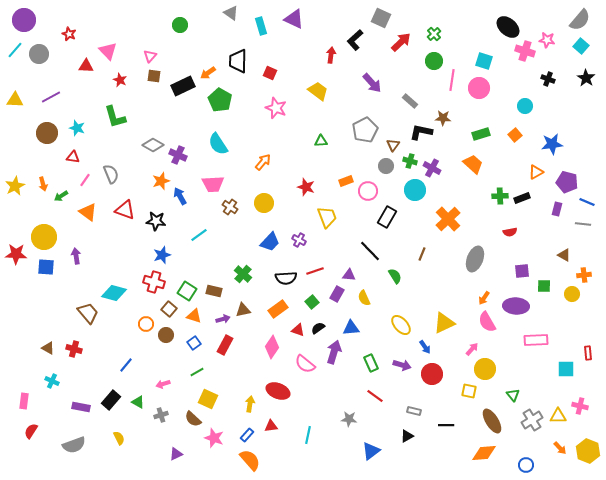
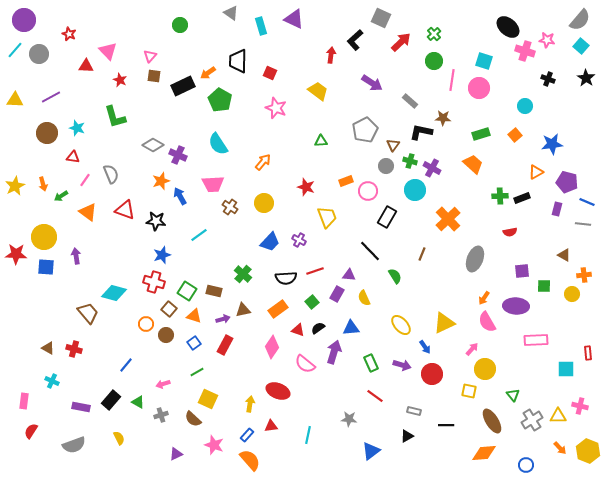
purple arrow at (372, 83): rotated 15 degrees counterclockwise
pink star at (214, 438): moved 7 px down
